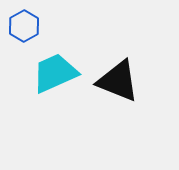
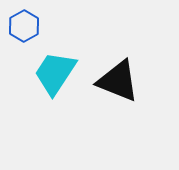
cyan trapezoid: rotated 33 degrees counterclockwise
